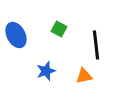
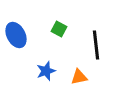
orange triangle: moved 5 px left, 1 px down
